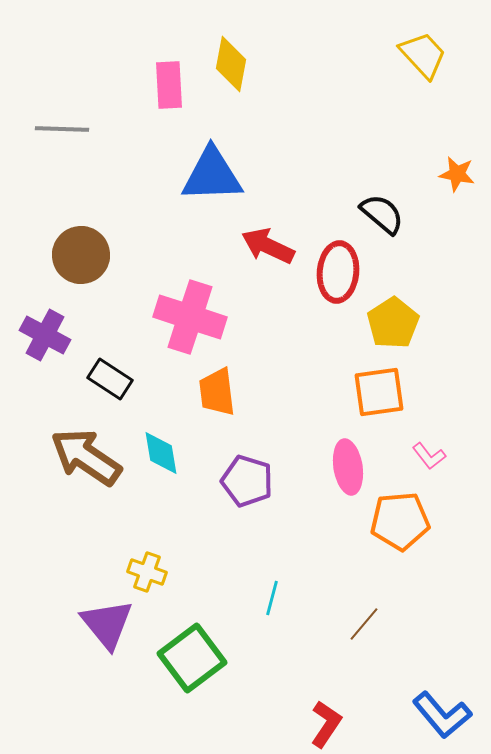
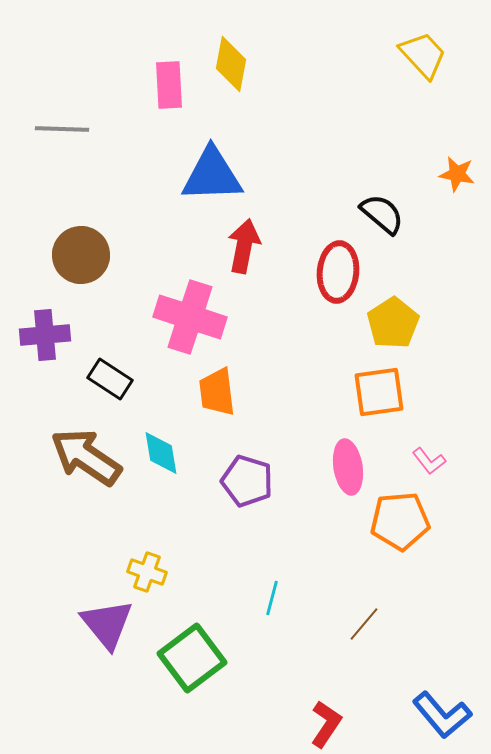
red arrow: moved 24 px left; rotated 76 degrees clockwise
purple cross: rotated 33 degrees counterclockwise
pink L-shape: moved 5 px down
